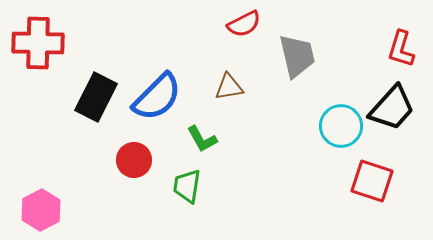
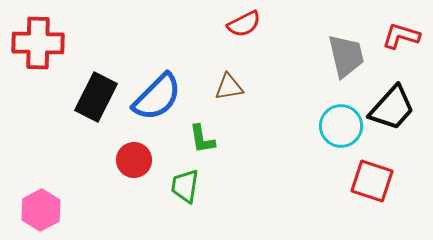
red L-shape: moved 13 px up; rotated 90 degrees clockwise
gray trapezoid: moved 49 px right
green L-shape: rotated 20 degrees clockwise
green trapezoid: moved 2 px left
